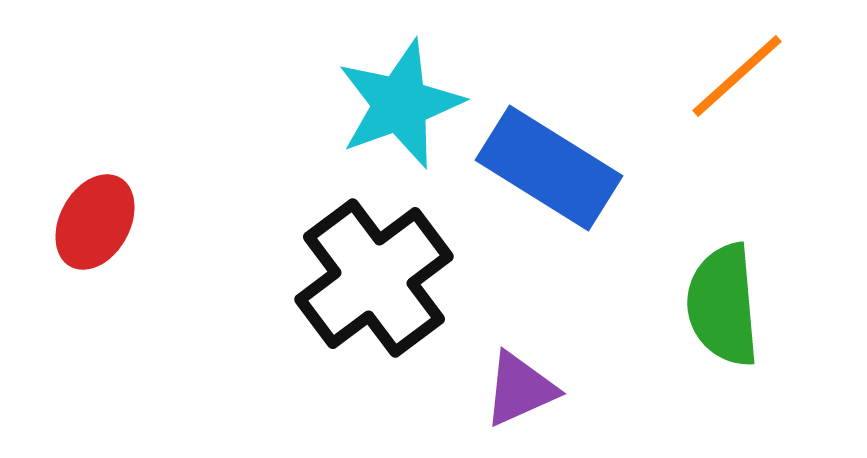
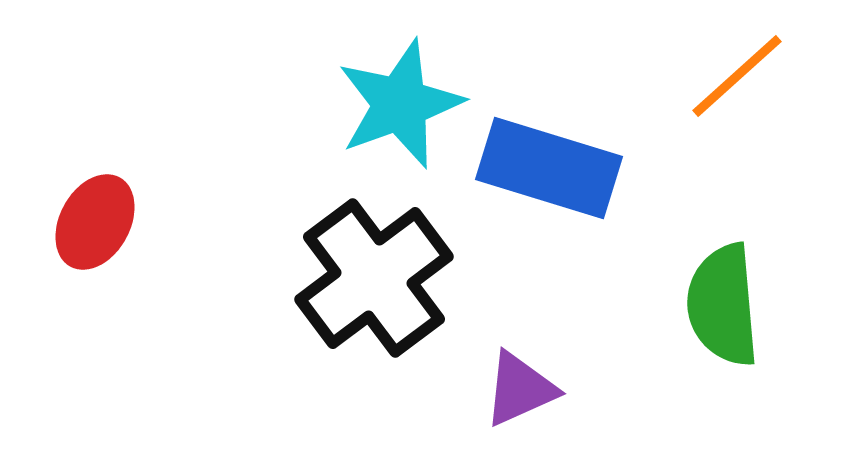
blue rectangle: rotated 15 degrees counterclockwise
